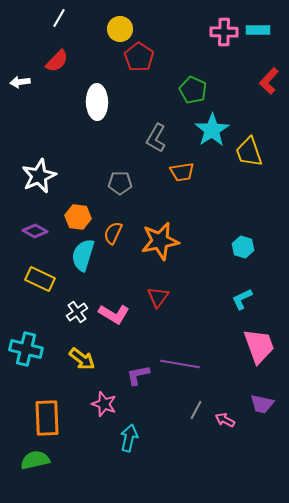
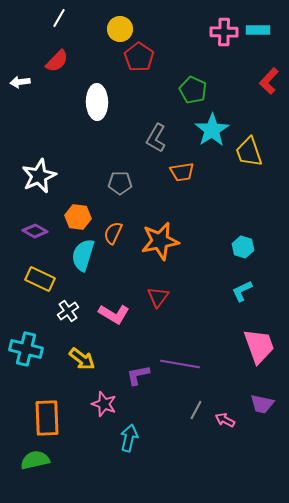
cyan L-shape: moved 8 px up
white cross: moved 9 px left, 1 px up
